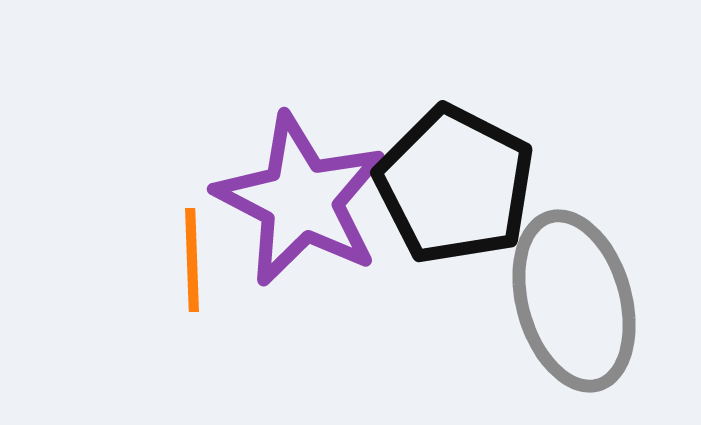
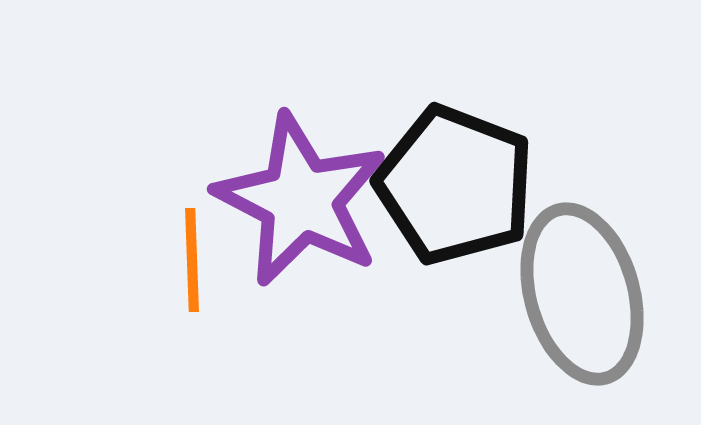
black pentagon: rotated 6 degrees counterclockwise
gray ellipse: moved 8 px right, 7 px up
